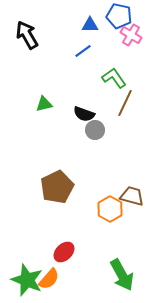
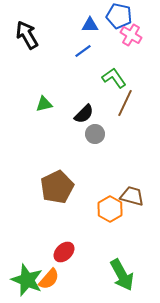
black semicircle: rotated 65 degrees counterclockwise
gray circle: moved 4 px down
